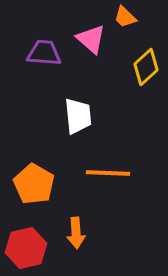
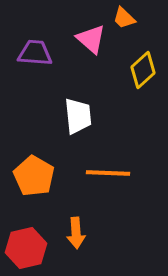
orange trapezoid: moved 1 px left, 1 px down
purple trapezoid: moved 9 px left
yellow diamond: moved 3 px left, 3 px down
orange pentagon: moved 8 px up
